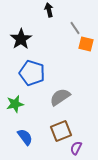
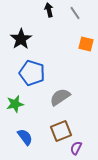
gray line: moved 15 px up
